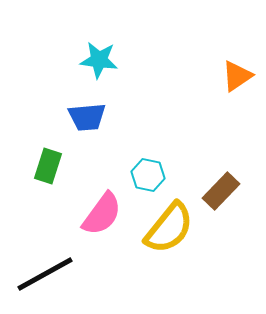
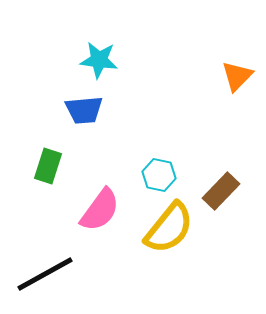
orange triangle: rotated 12 degrees counterclockwise
blue trapezoid: moved 3 px left, 7 px up
cyan hexagon: moved 11 px right
pink semicircle: moved 2 px left, 4 px up
